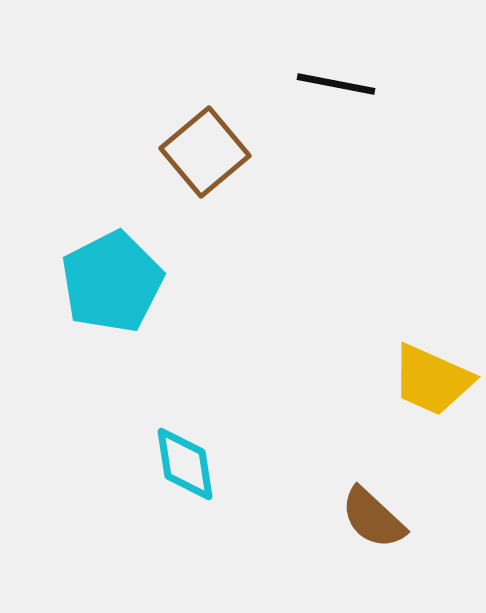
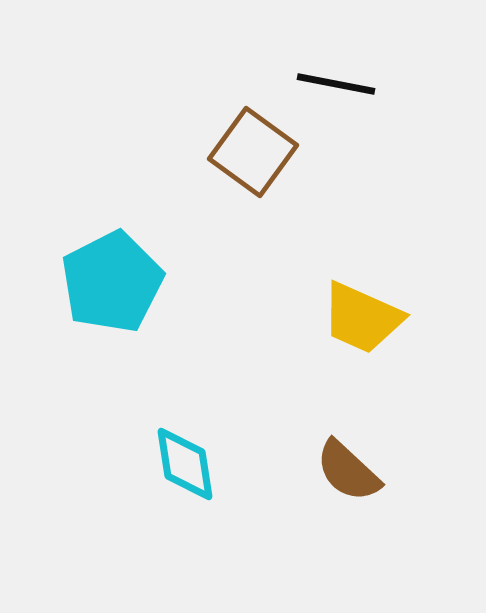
brown square: moved 48 px right; rotated 14 degrees counterclockwise
yellow trapezoid: moved 70 px left, 62 px up
brown semicircle: moved 25 px left, 47 px up
